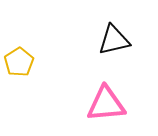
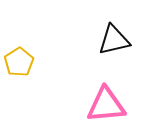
pink triangle: moved 1 px down
